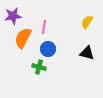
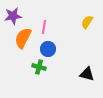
black triangle: moved 21 px down
